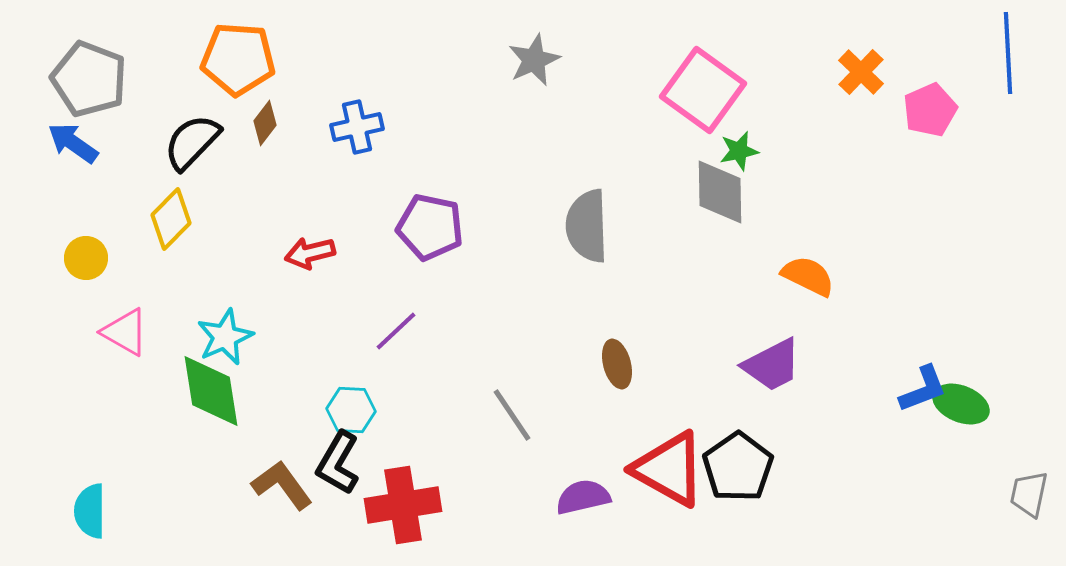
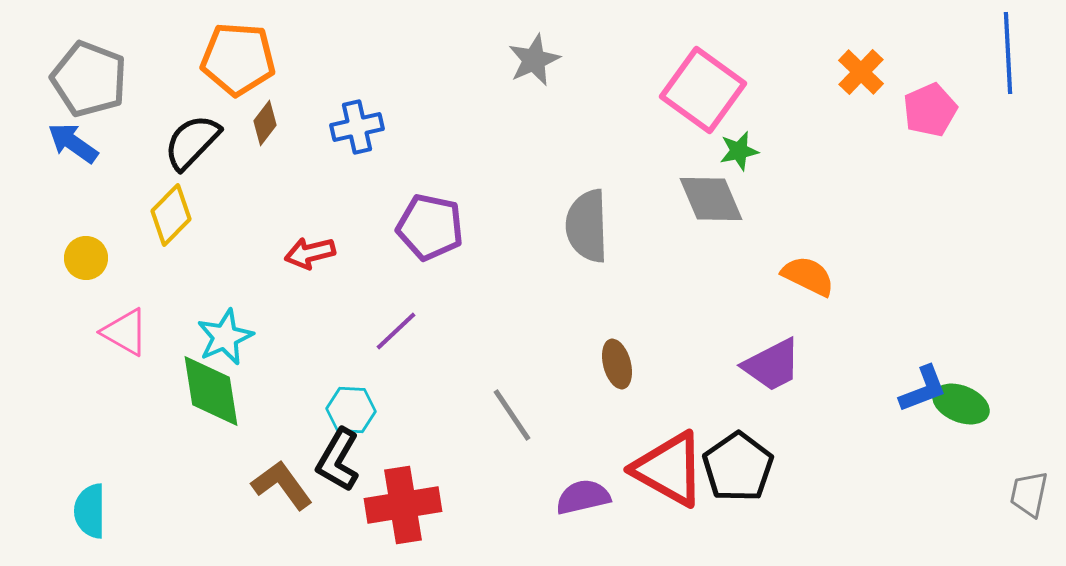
gray diamond: moved 9 px left, 7 px down; rotated 22 degrees counterclockwise
yellow diamond: moved 4 px up
black L-shape: moved 3 px up
